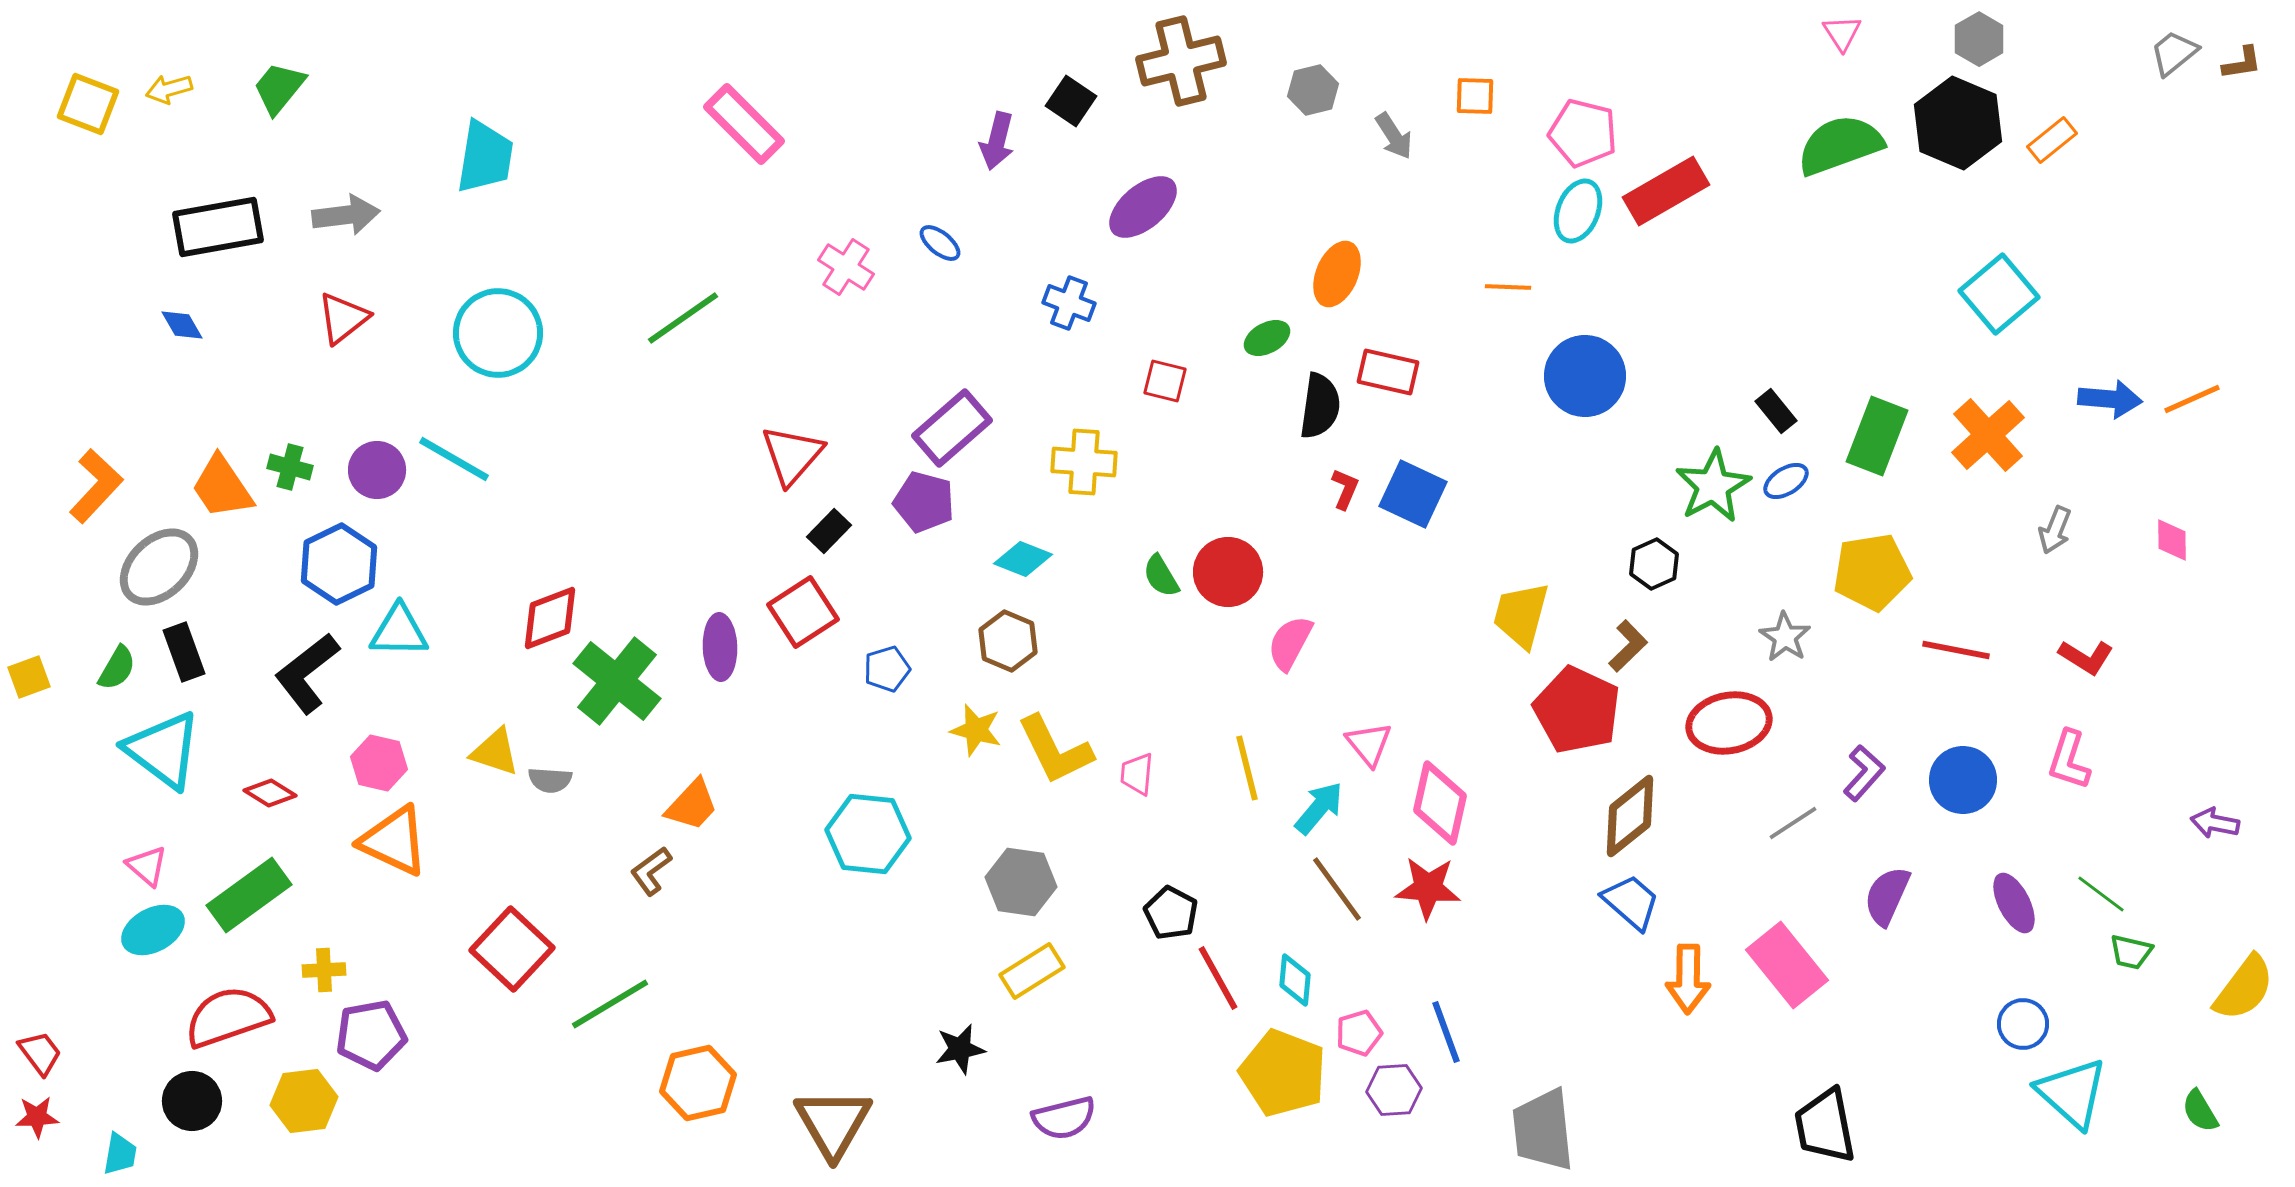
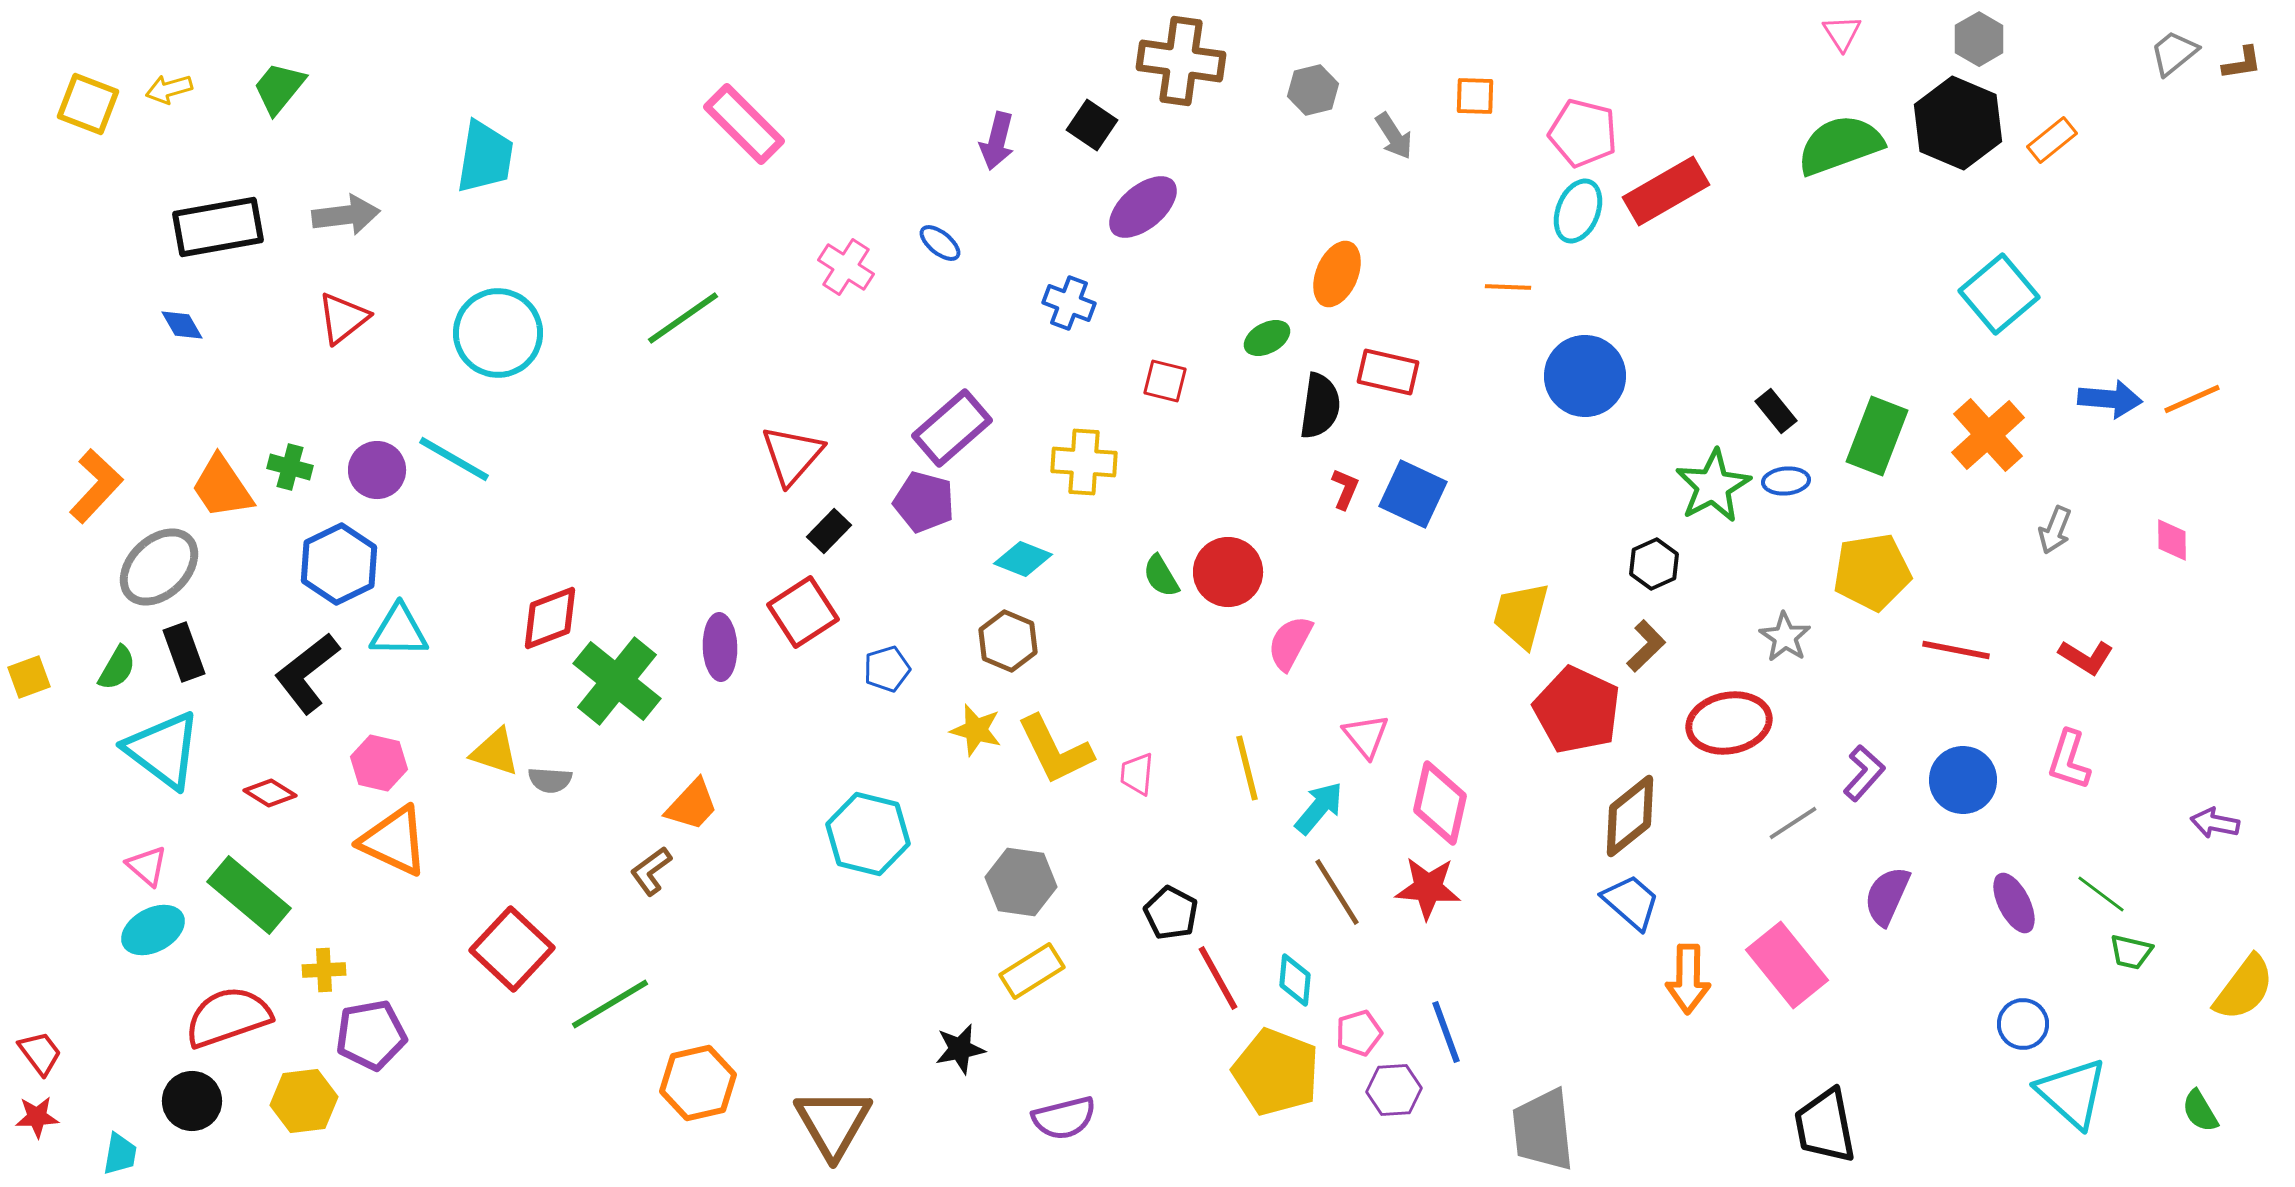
brown cross at (1181, 61): rotated 22 degrees clockwise
black square at (1071, 101): moved 21 px right, 24 px down
blue ellipse at (1786, 481): rotated 27 degrees clockwise
brown L-shape at (1628, 646): moved 18 px right
pink triangle at (1369, 744): moved 3 px left, 8 px up
cyan hexagon at (868, 834): rotated 8 degrees clockwise
brown line at (1337, 889): moved 3 px down; rotated 4 degrees clockwise
green rectangle at (249, 895): rotated 76 degrees clockwise
yellow pentagon at (1283, 1073): moved 7 px left, 1 px up
